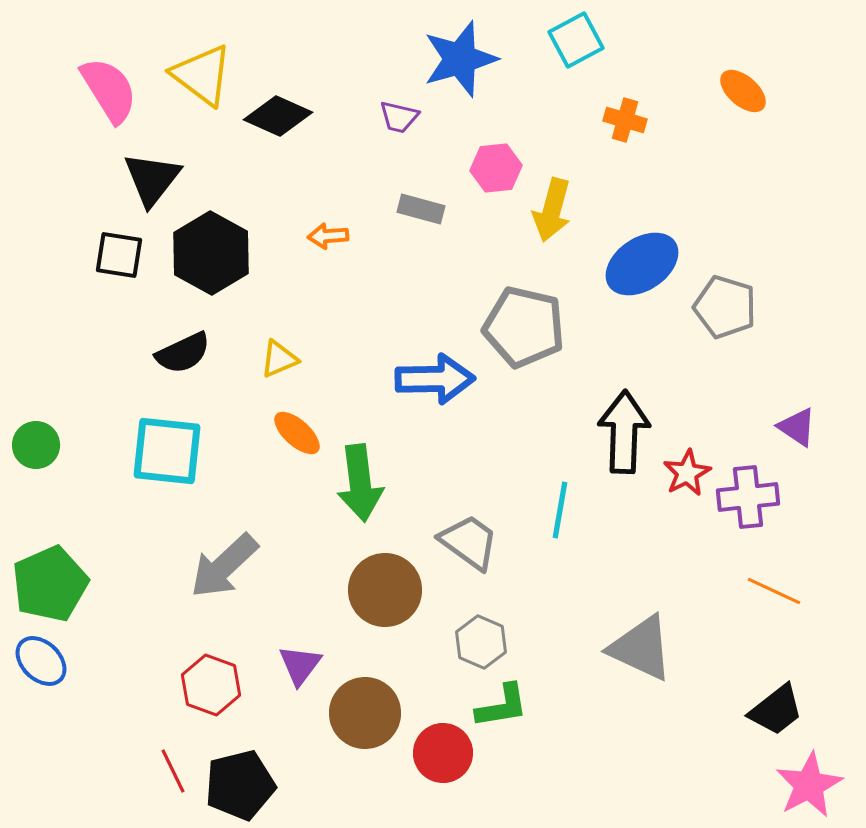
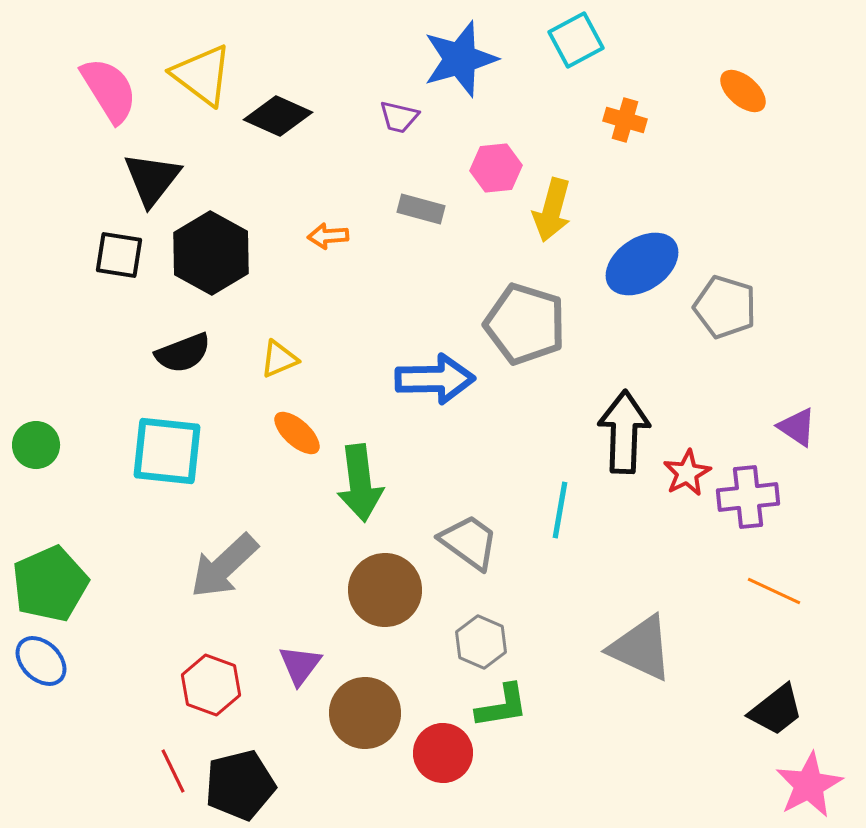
gray pentagon at (524, 327): moved 1 px right, 3 px up; rotated 4 degrees clockwise
black semicircle at (183, 353): rotated 4 degrees clockwise
